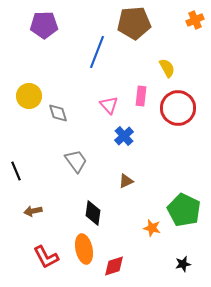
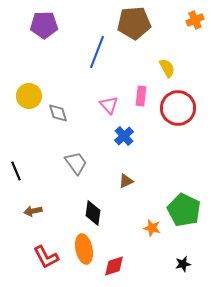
gray trapezoid: moved 2 px down
